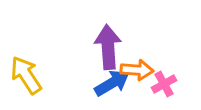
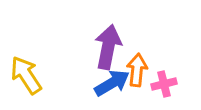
purple arrow: rotated 15 degrees clockwise
orange arrow: rotated 88 degrees counterclockwise
pink cross: rotated 15 degrees clockwise
